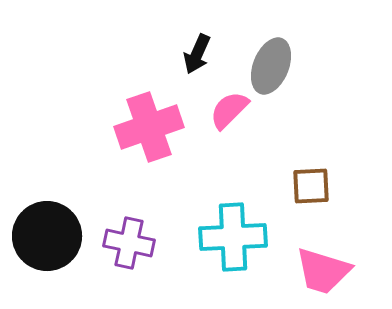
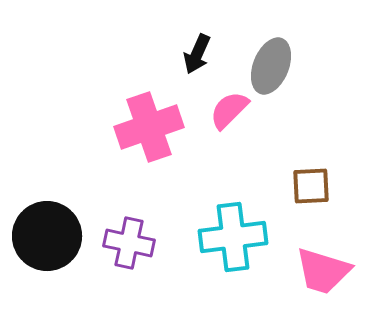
cyan cross: rotated 4 degrees counterclockwise
